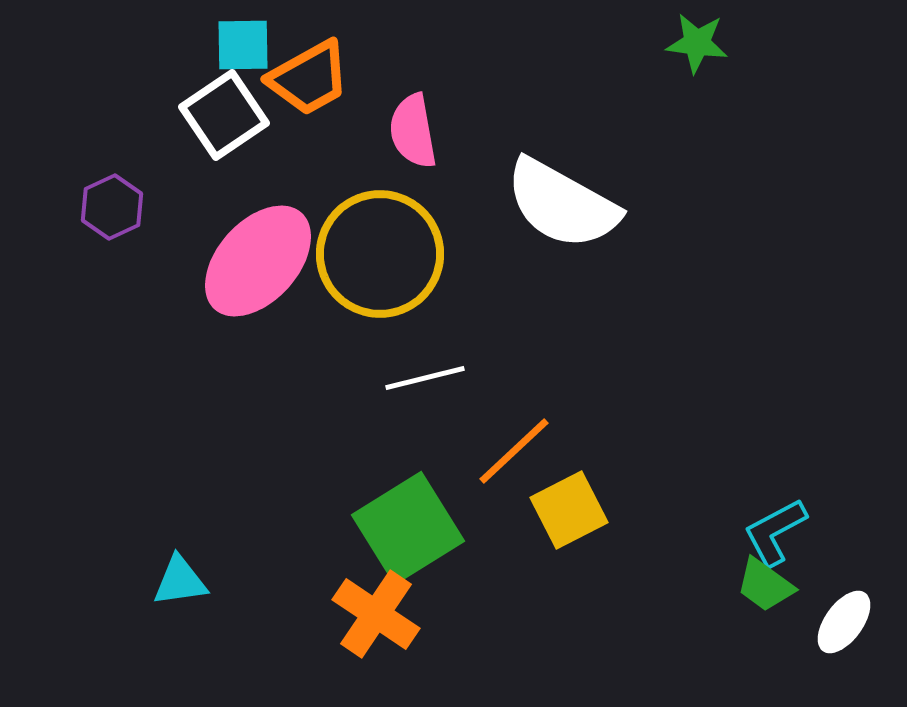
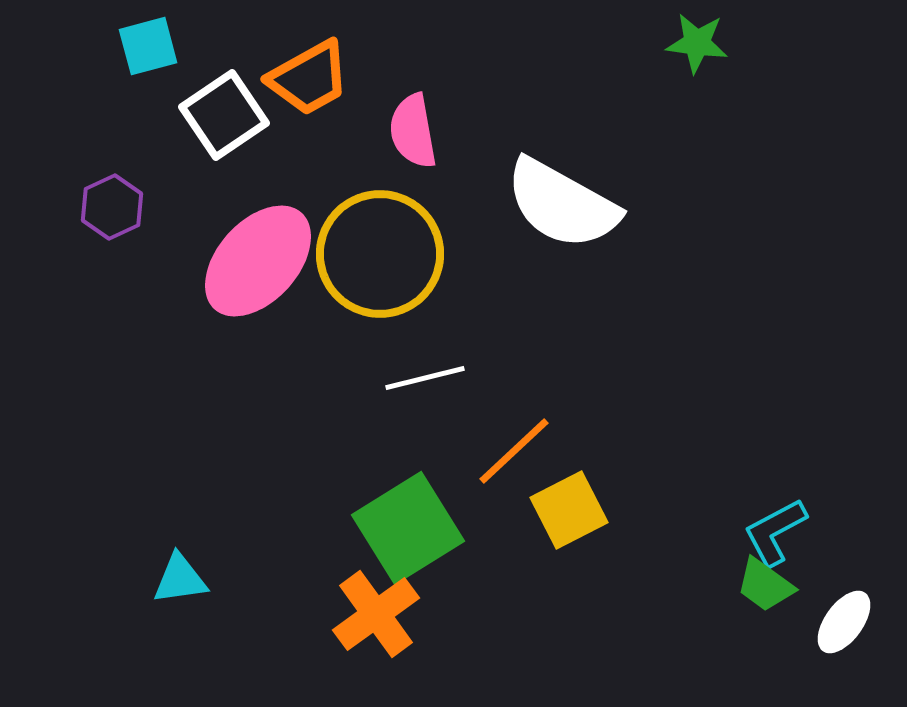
cyan square: moved 95 px left, 1 px down; rotated 14 degrees counterclockwise
cyan triangle: moved 2 px up
orange cross: rotated 20 degrees clockwise
